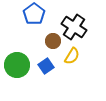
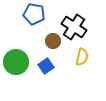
blue pentagon: rotated 25 degrees counterclockwise
yellow semicircle: moved 10 px right, 1 px down; rotated 18 degrees counterclockwise
green circle: moved 1 px left, 3 px up
